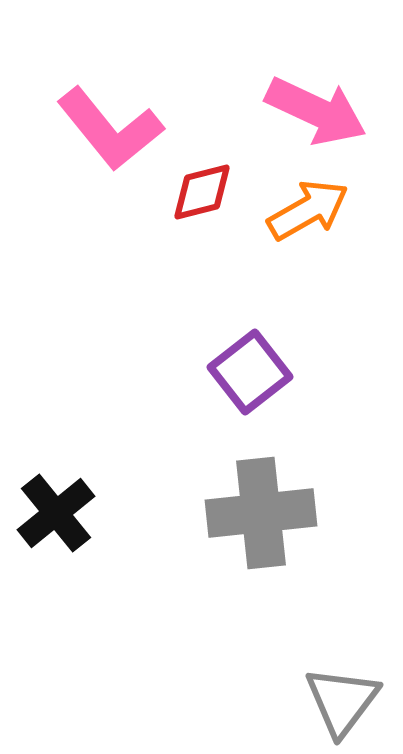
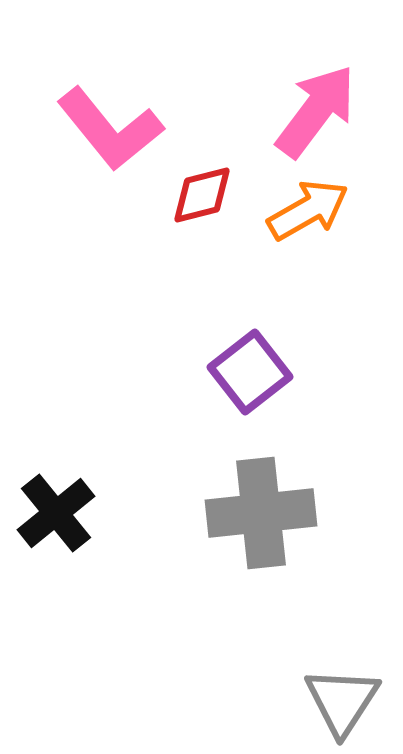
pink arrow: rotated 78 degrees counterclockwise
red diamond: moved 3 px down
gray triangle: rotated 4 degrees counterclockwise
